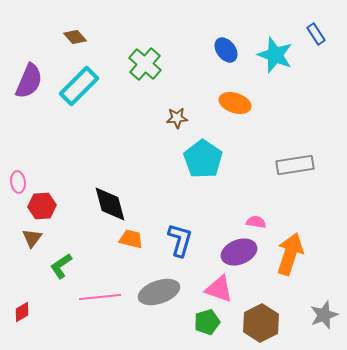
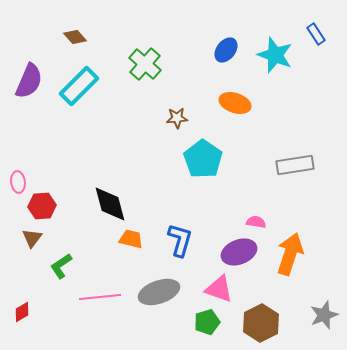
blue ellipse: rotated 75 degrees clockwise
